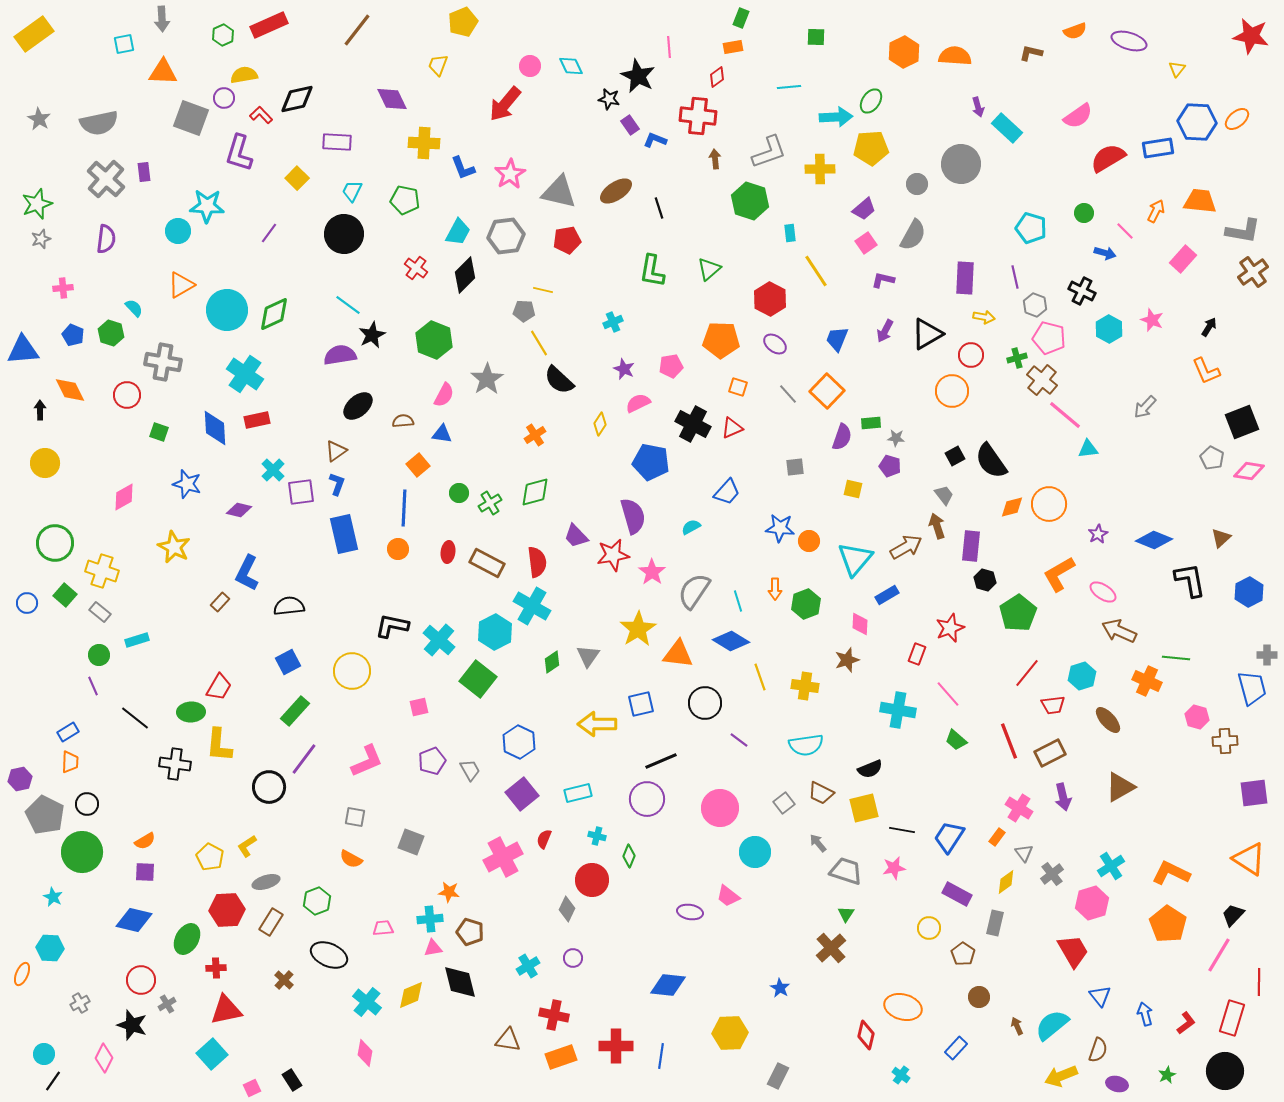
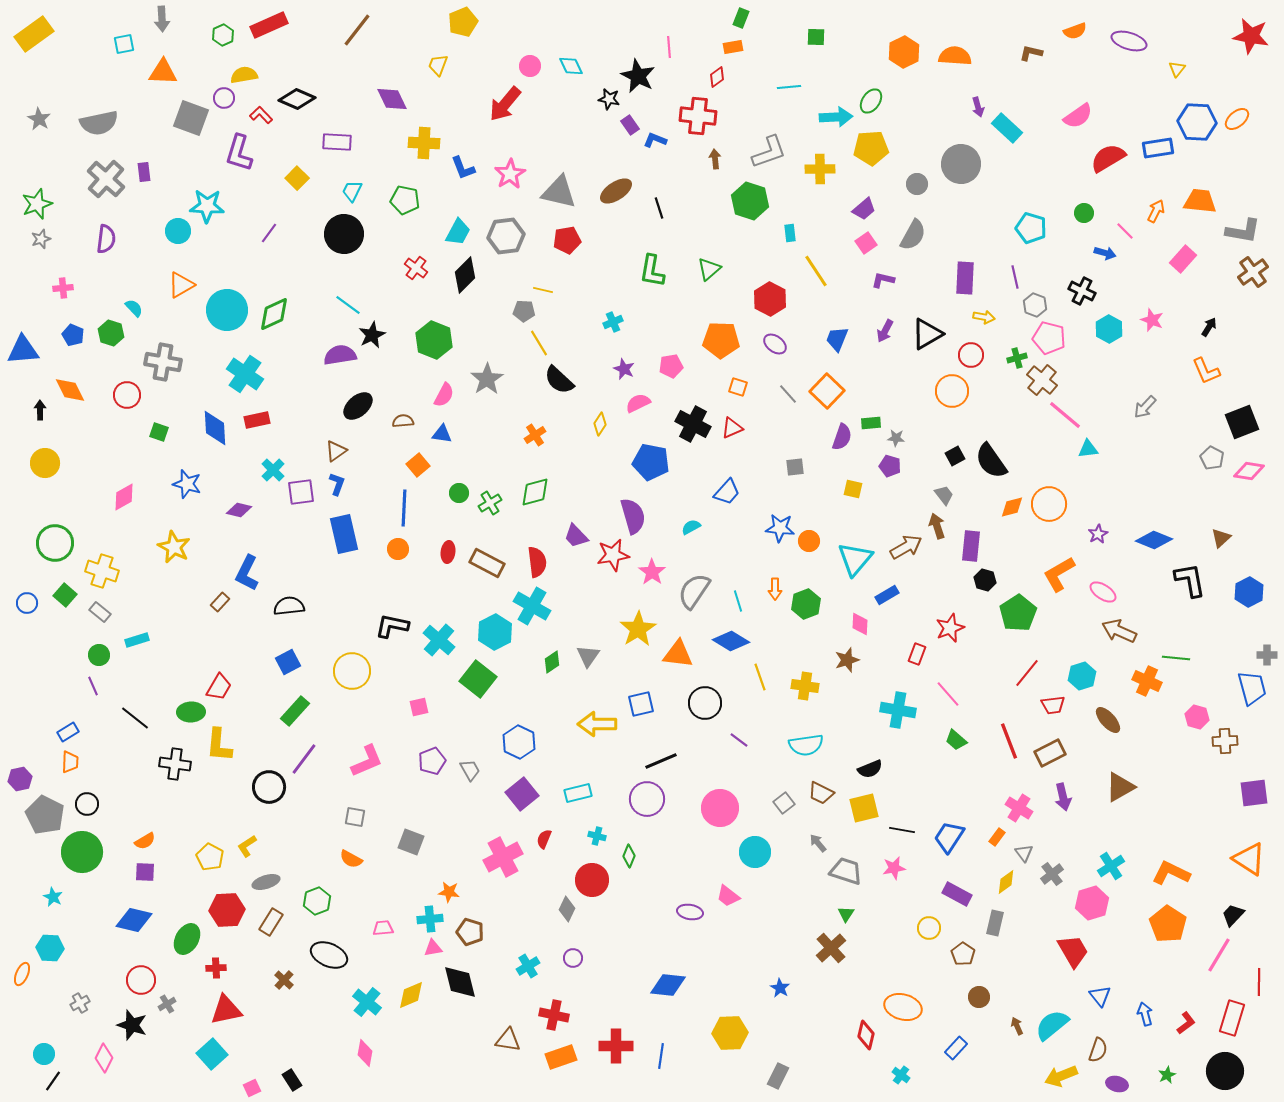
black diamond at (297, 99): rotated 36 degrees clockwise
